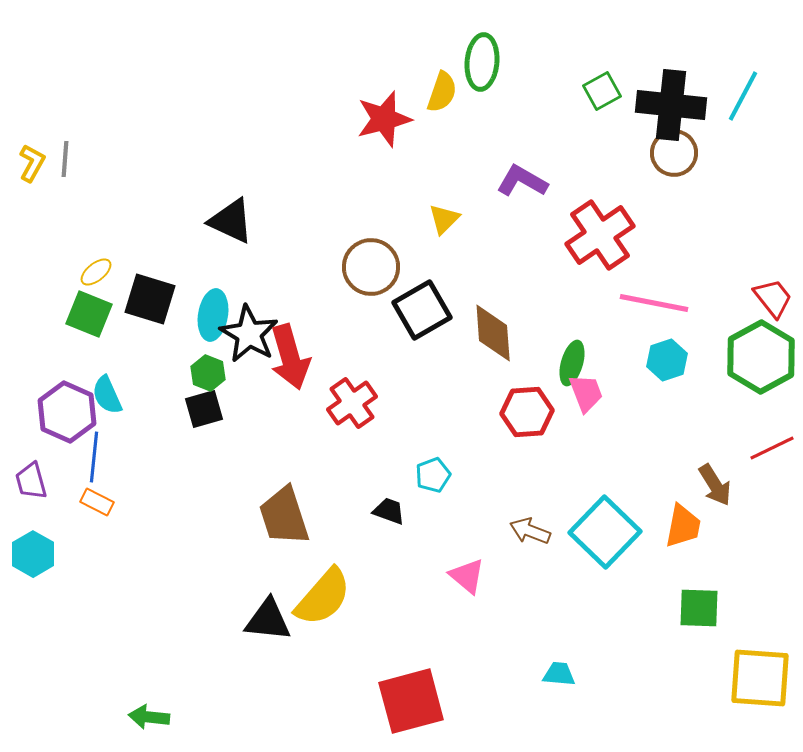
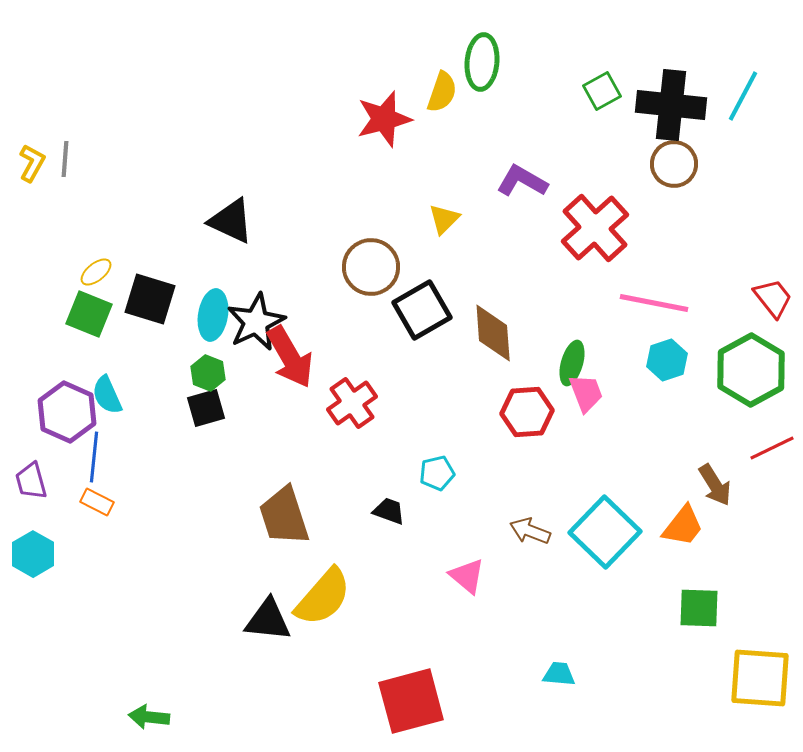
brown circle at (674, 153): moved 11 px down
red cross at (600, 235): moved 5 px left, 7 px up; rotated 8 degrees counterclockwise
black star at (249, 334): moved 7 px right, 12 px up; rotated 16 degrees clockwise
red arrow at (290, 357): rotated 14 degrees counterclockwise
green hexagon at (761, 357): moved 10 px left, 13 px down
black square at (204, 409): moved 2 px right, 1 px up
cyan pentagon at (433, 475): moved 4 px right, 2 px up; rotated 8 degrees clockwise
orange trapezoid at (683, 526): rotated 27 degrees clockwise
